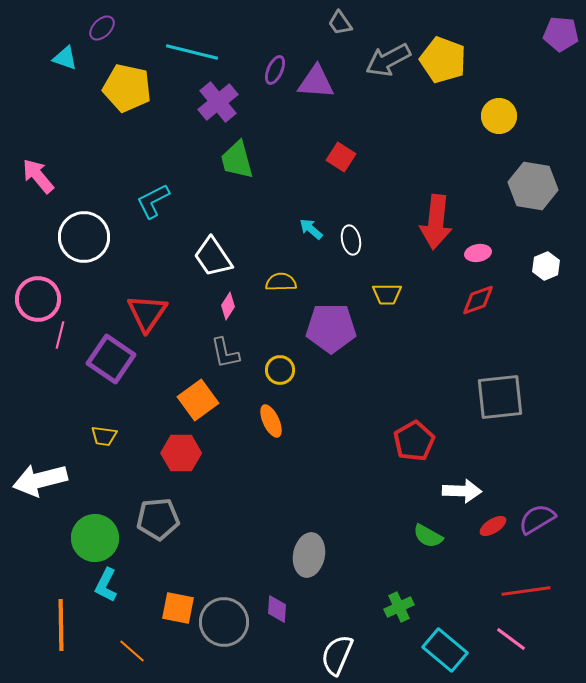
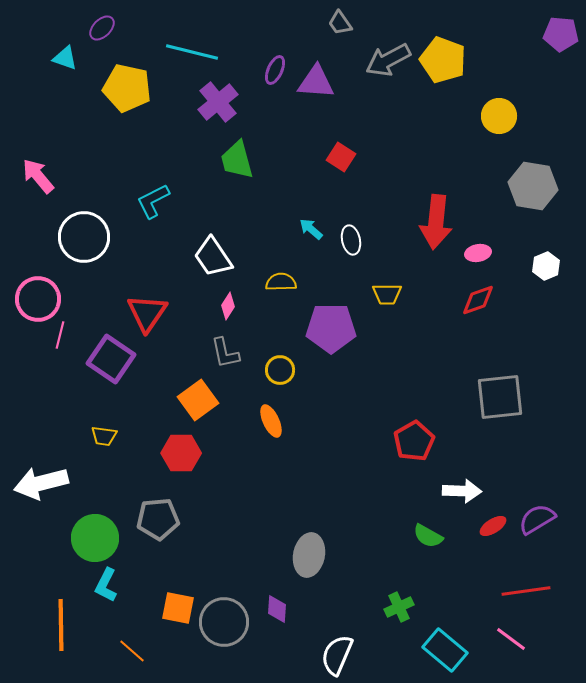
white arrow at (40, 480): moved 1 px right, 3 px down
